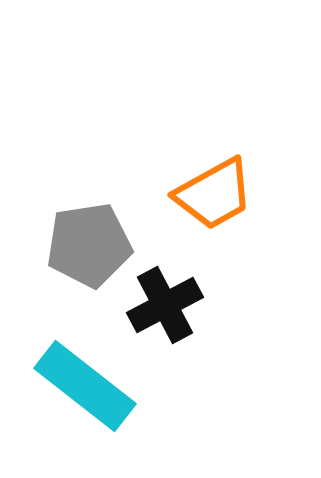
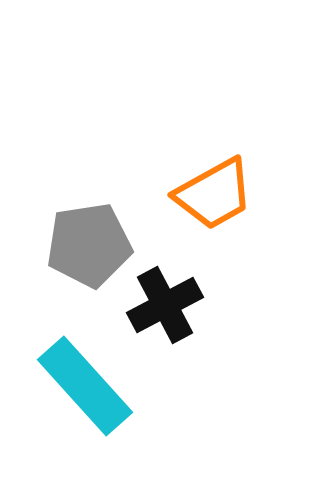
cyan rectangle: rotated 10 degrees clockwise
